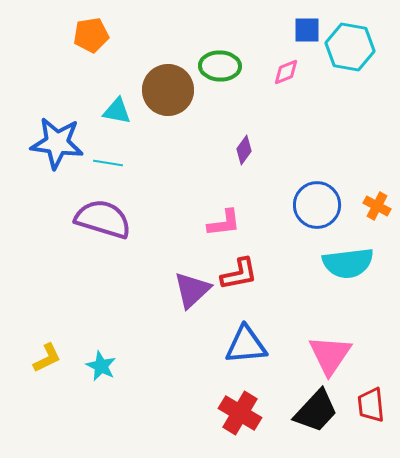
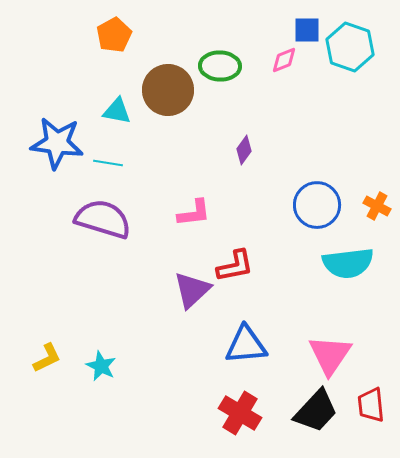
orange pentagon: moved 23 px right; rotated 20 degrees counterclockwise
cyan hexagon: rotated 9 degrees clockwise
pink diamond: moved 2 px left, 12 px up
pink L-shape: moved 30 px left, 10 px up
red L-shape: moved 4 px left, 8 px up
